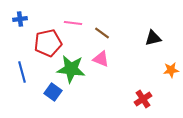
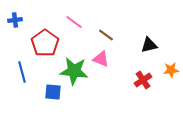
blue cross: moved 5 px left, 1 px down
pink line: moved 1 px right, 1 px up; rotated 30 degrees clockwise
brown line: moved 4 px right, 2 px down
black triangle: moved 4 px left, 7 px down
red pentagon: moved 3 px left; rotated 24 degrees counterclockwise
green star: moved 3 px right, 2 px down
blue square: rotated 30 degrees counterclockwise
red cross: moved 19 px up
